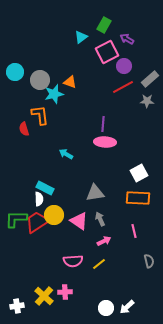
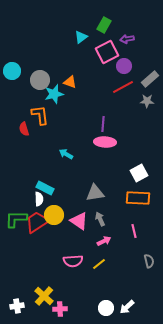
purple arrow: rotated 40 degrees counterclockwise
cyan circle: moved 3 px left, 1 px up
pink cross: moved 5 px left, 17 px down
